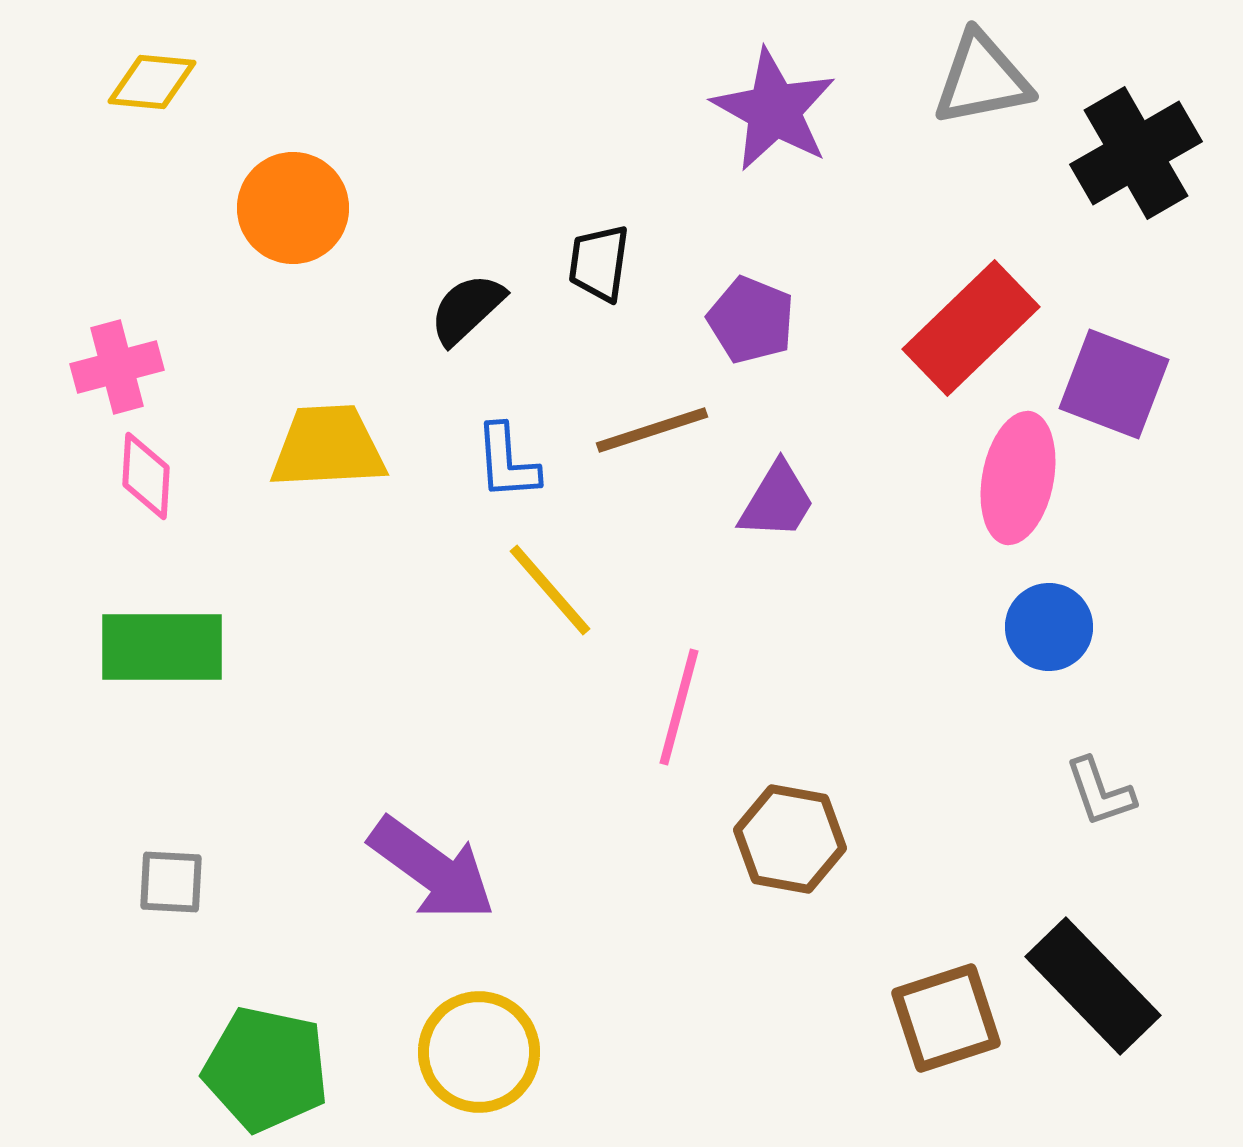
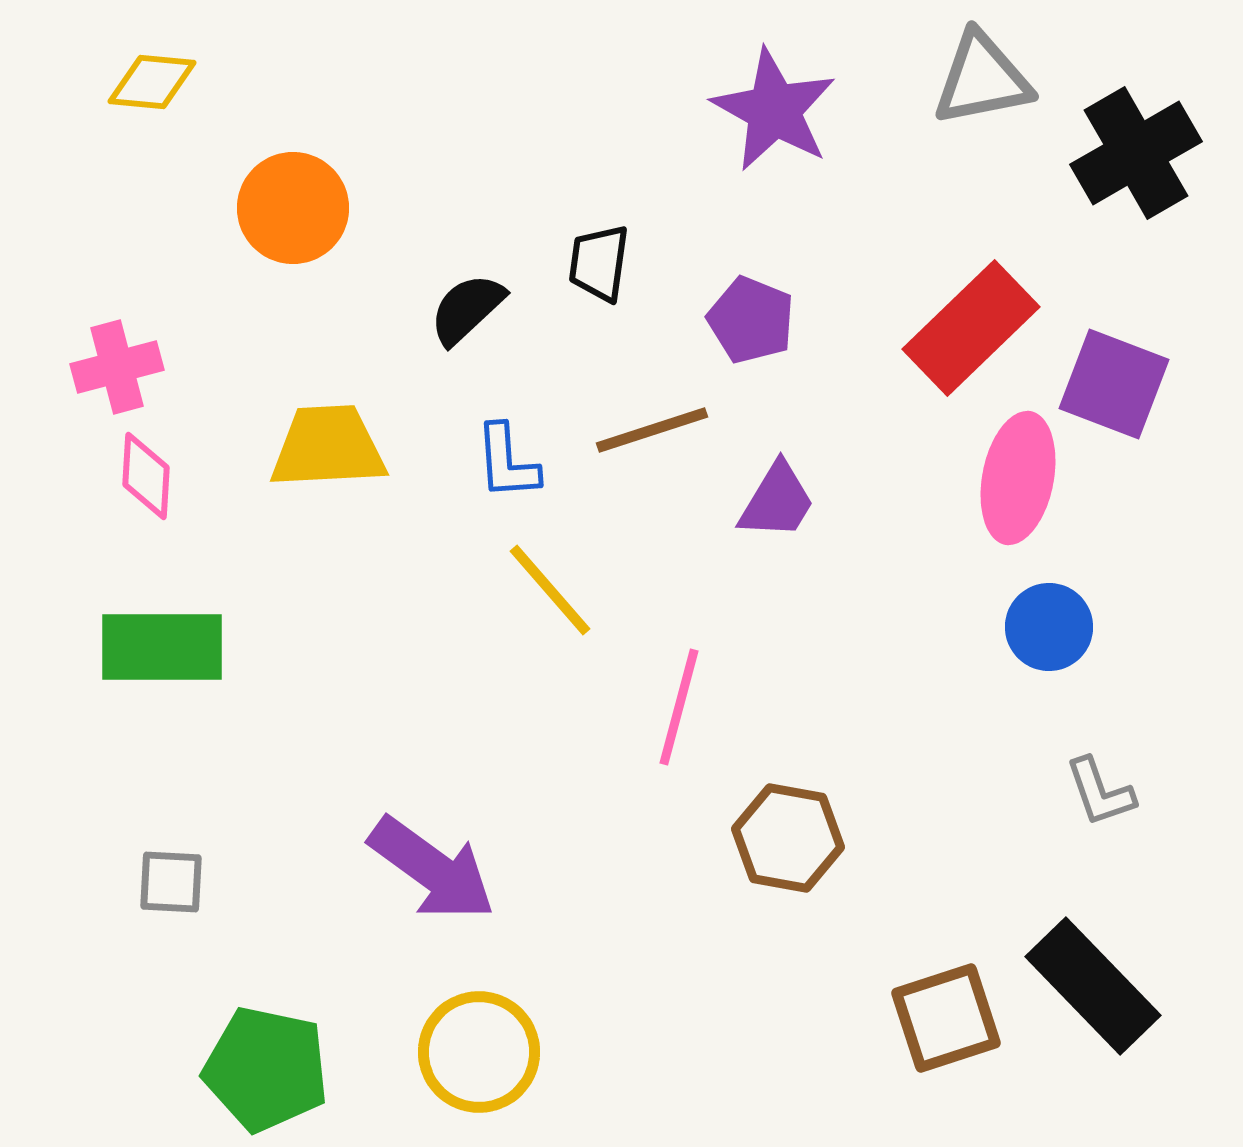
brown hexagon: moved 2 px left, 1 px up
